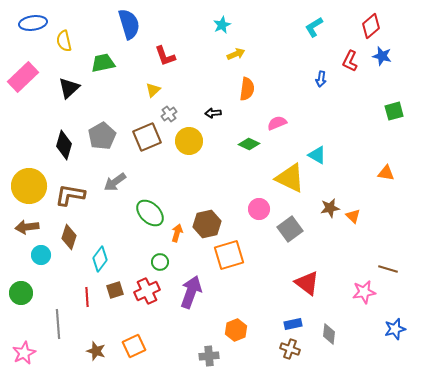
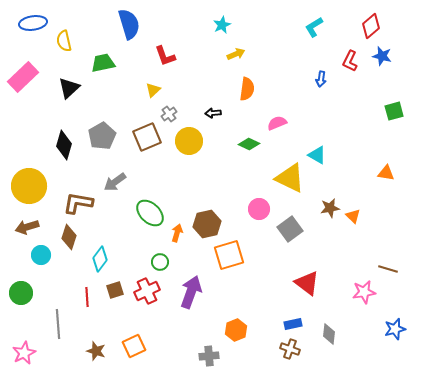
brown L-shape at (70, 195): moved 8 px right, 8 px down
brown arrow at (27, 227): rotated 10 degrees counterclockwise
